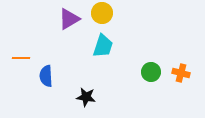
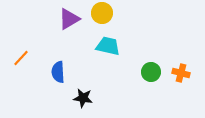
cyan trapezoid: moved 5 px right; rotated 95 degrees counterclockwise
orange line: rotated 48 degrees counterclockwise
blue semicircle: moved 12 px right, 4 px up
black star: moved 3 px left, 1 px down
